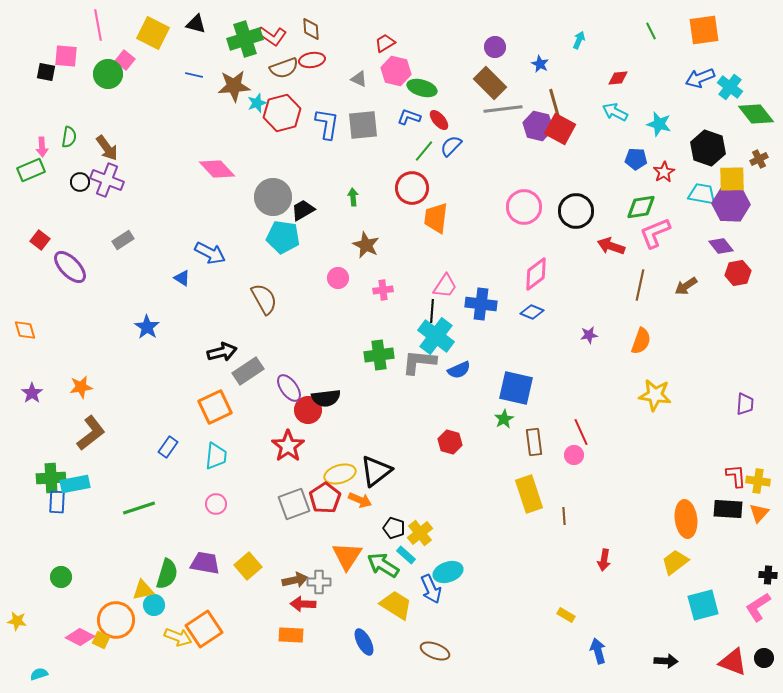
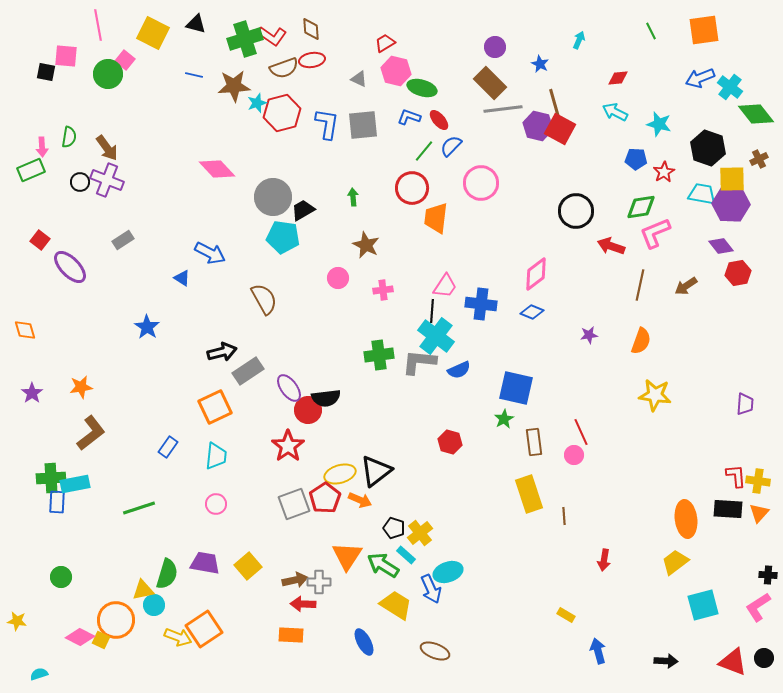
pink circle at (524, 207): moved 43 px left, 24 px up
